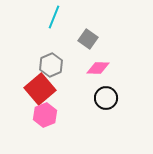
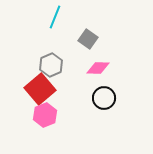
cyan line: moved 1 px right
black circle: moved 2 px left
